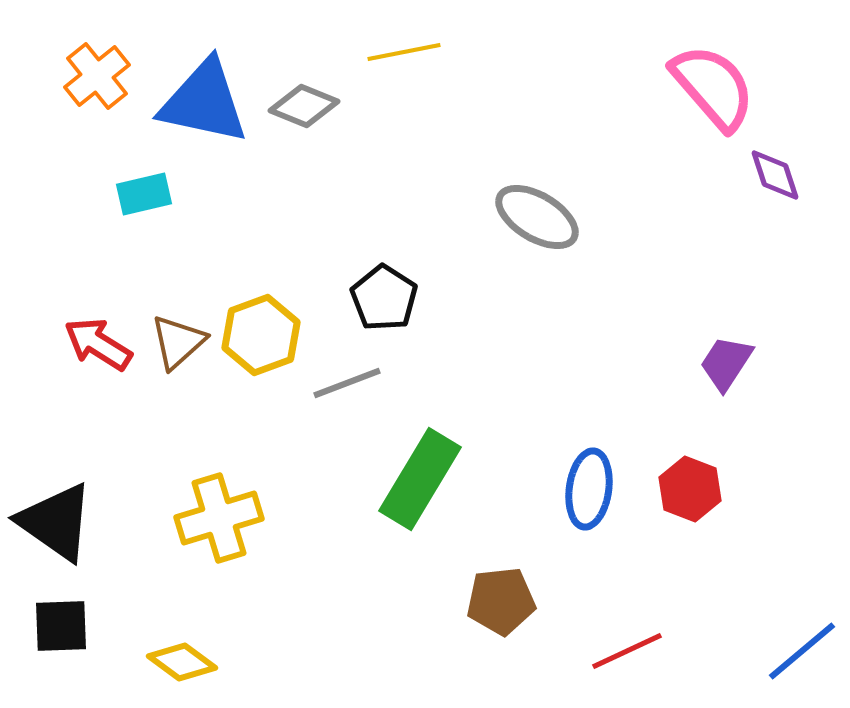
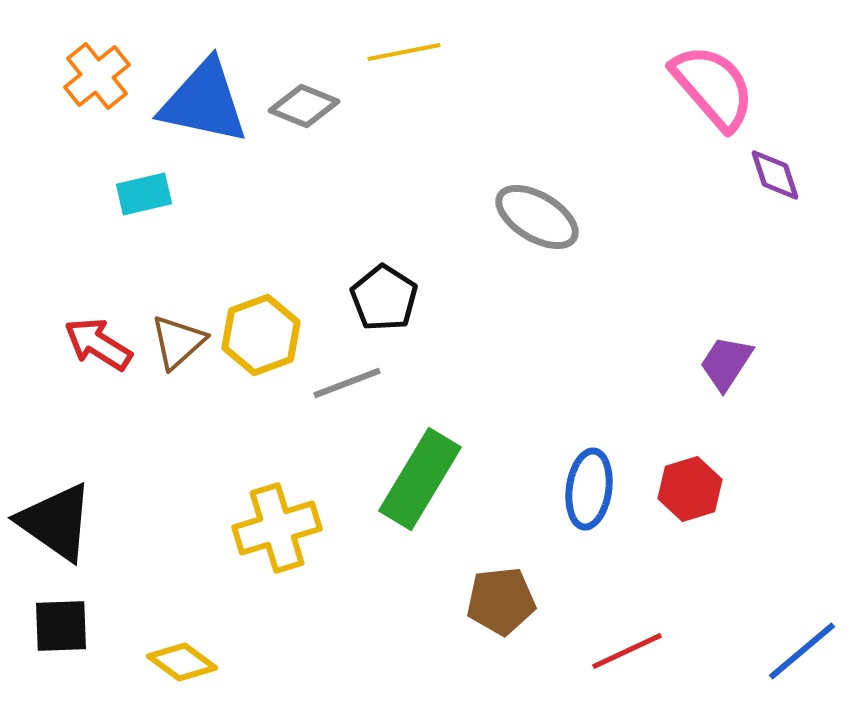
red hexagon: rotated 22 degrees clockwise
yellow cross: moved 58 px right, 10 px down
